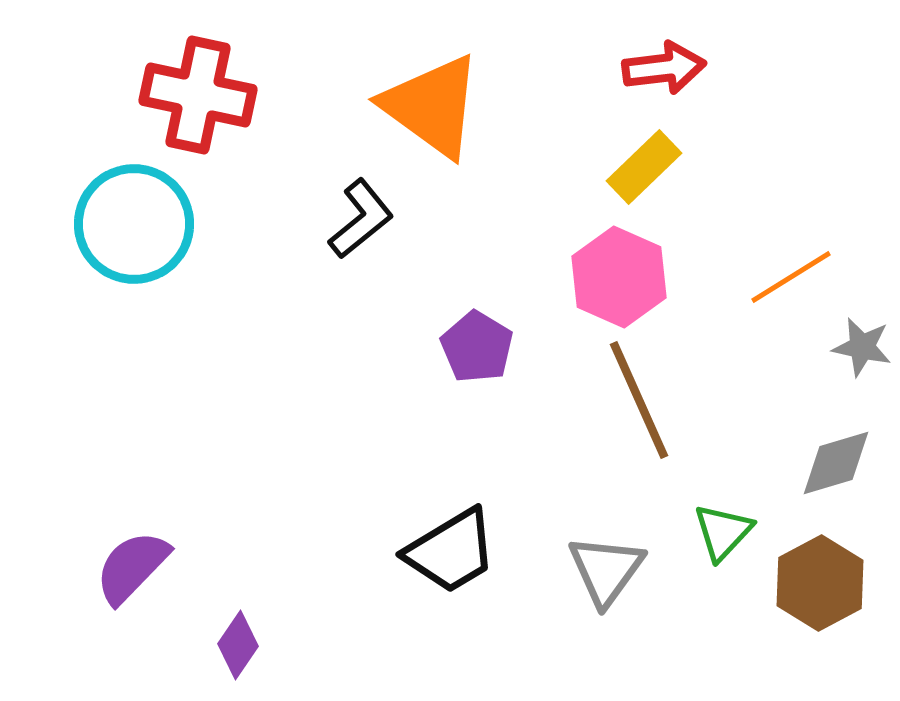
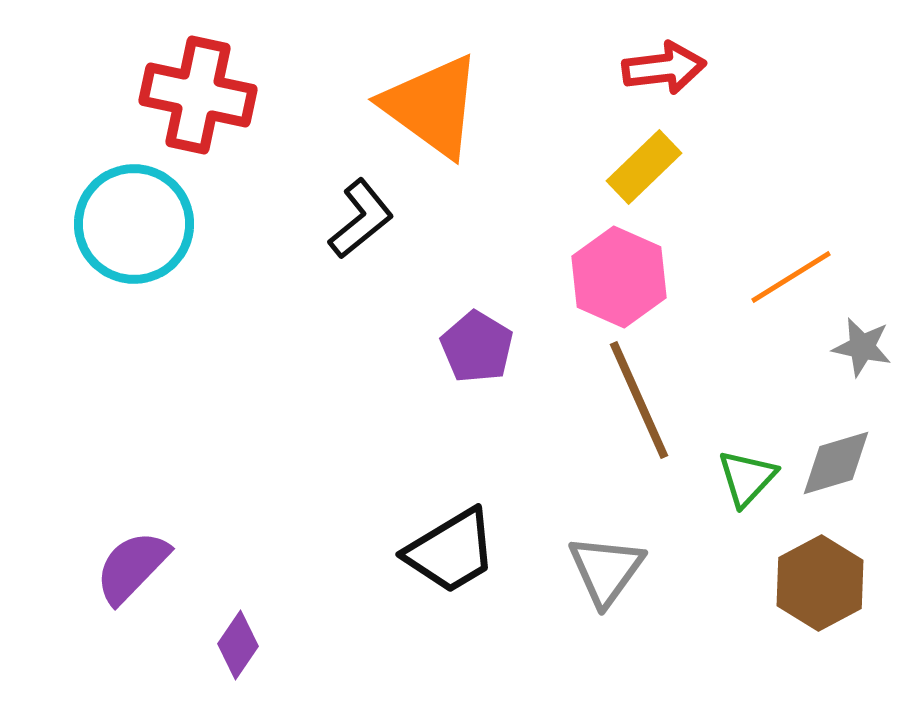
green triangle: moved 24 px right, 54 px up
